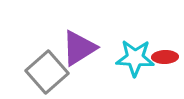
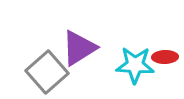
cyan star: moved 7 px down
